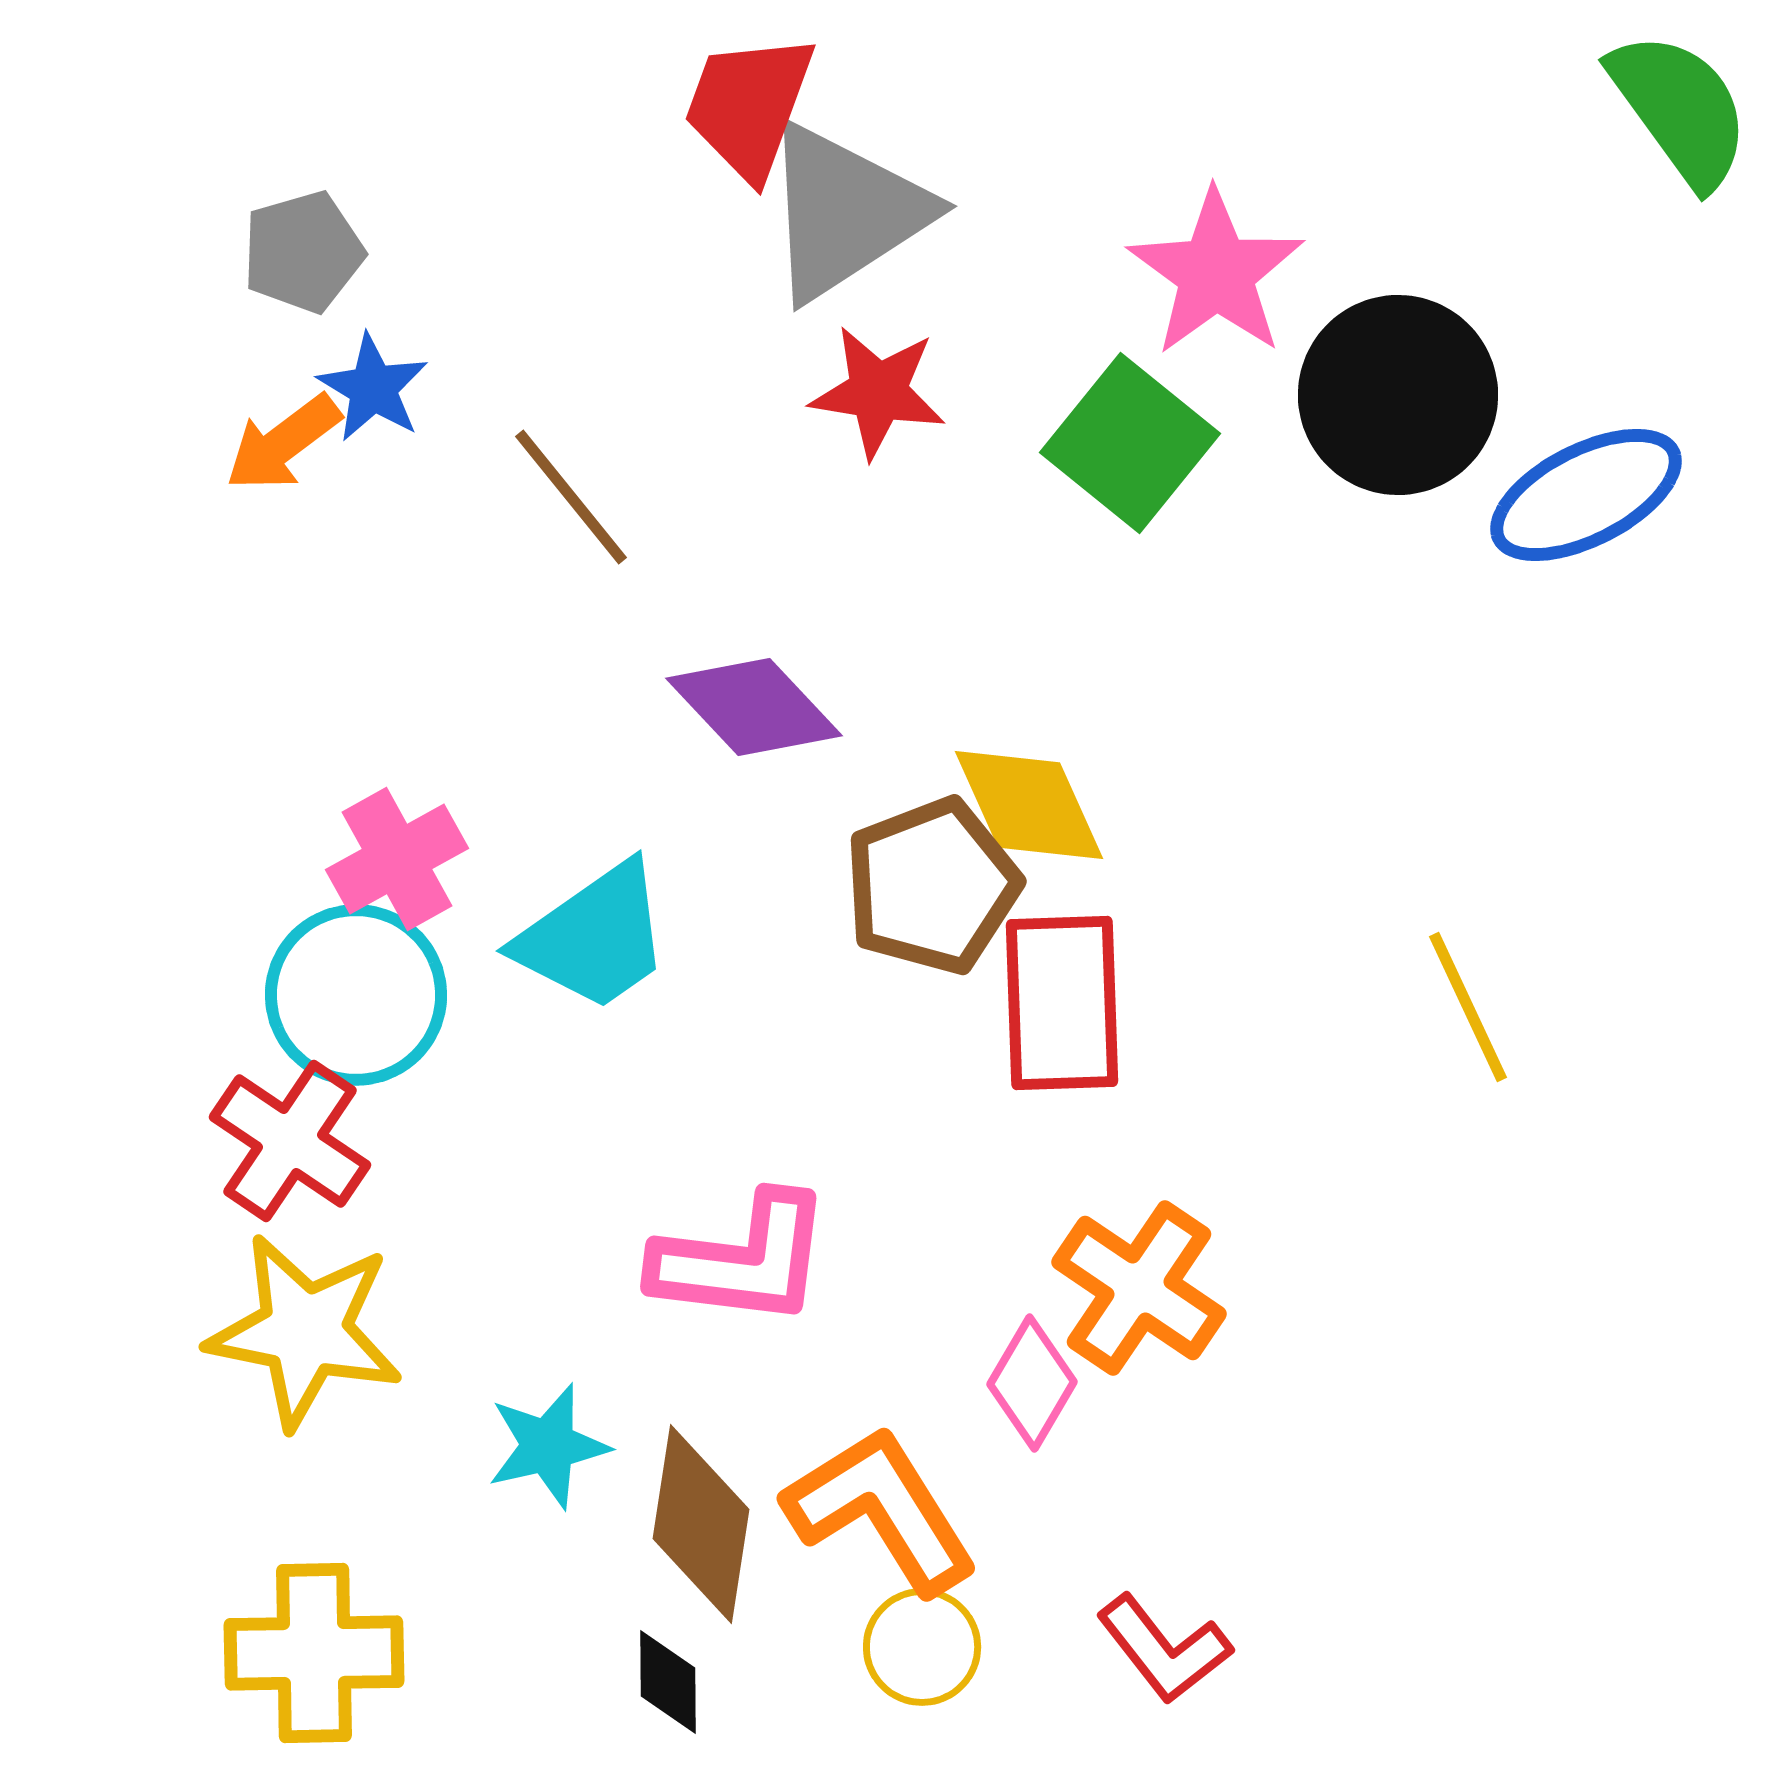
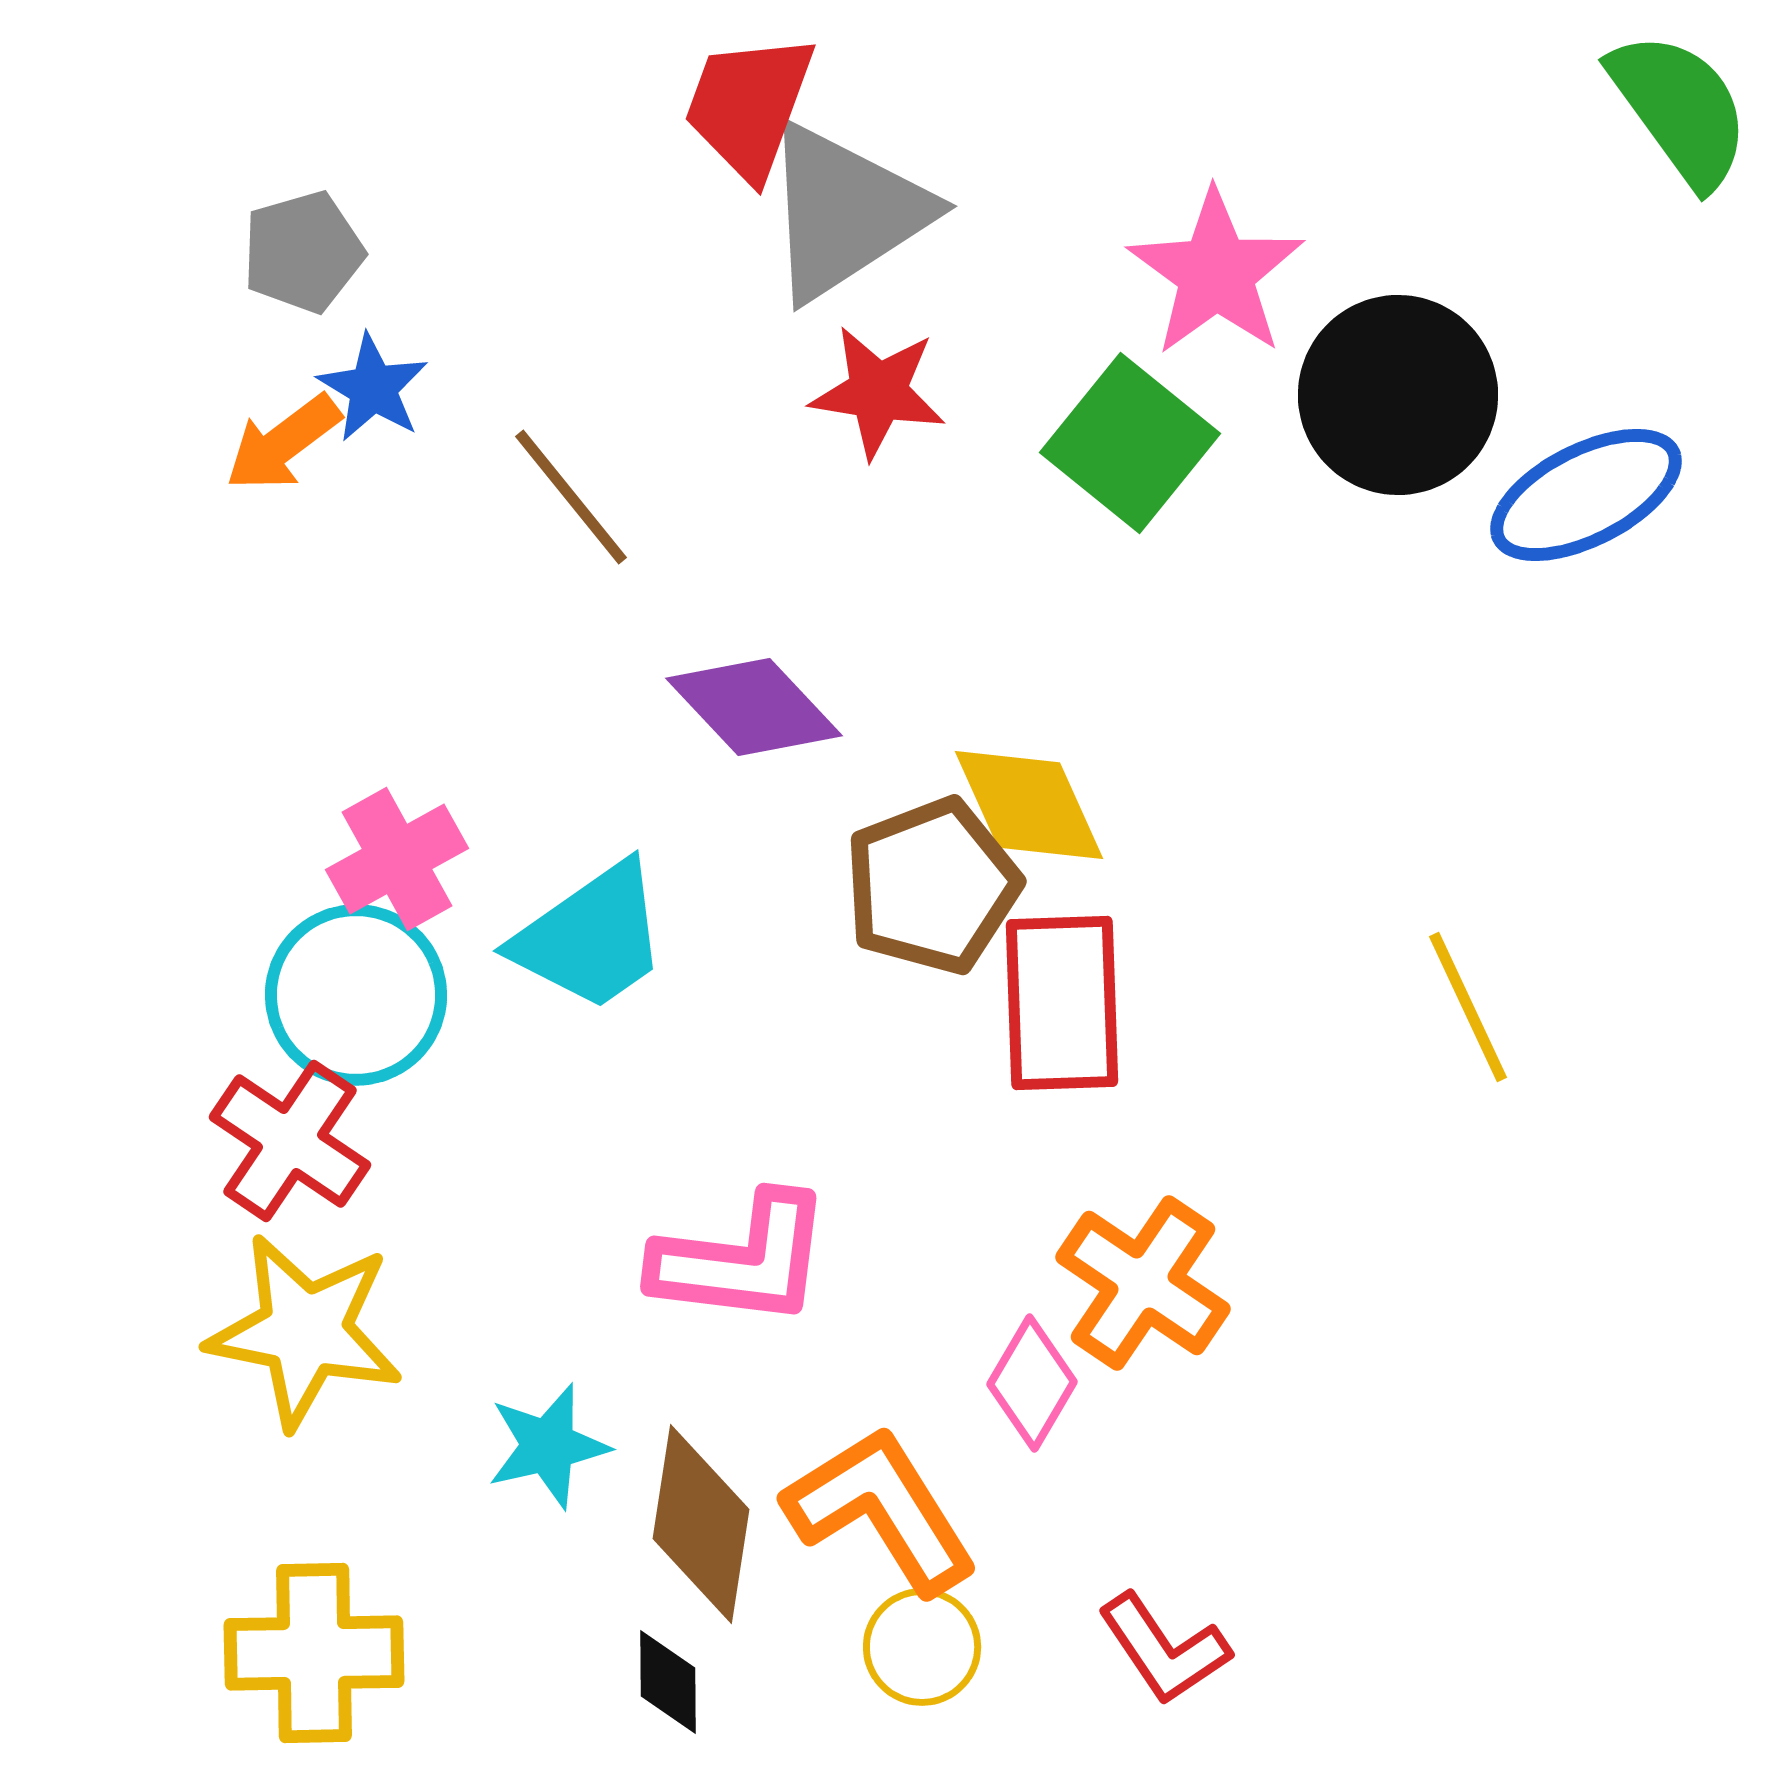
cyan trapezoid: moved 3 px left
orange cross: moved 4 px right, 5 px up
red L-shape: rotated 4 degrees clockwise
